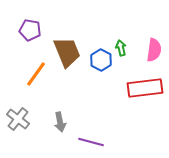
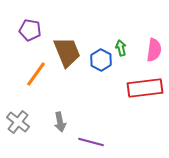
gray cross: moved 3 px down
